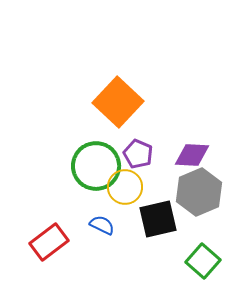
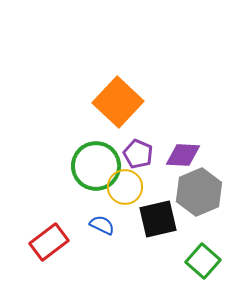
purple diamond: moved 9 px left
